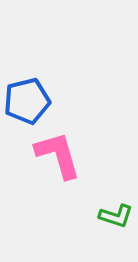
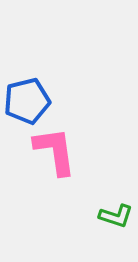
pink L-shape: moved 3 px left, 4 px up; rotated 8 degrees clockwise
